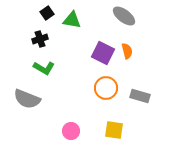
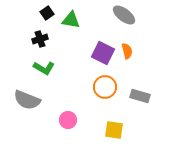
gray ellipse: moved 1 px up
green triangle: moved 1 px left
orange circle: moved 1 px left, 1 px up
gray semicircle: moved 1 px down
pink circle: moved 3 px left, 11 px up
